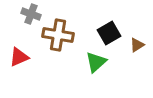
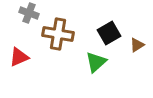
gray cross: moved 2 px left, 1 px up
brown cross: moved 1 px up
